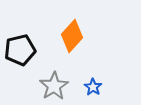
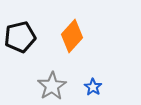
black pentagon: moved 13 px up
gray star: moved 2 px left
